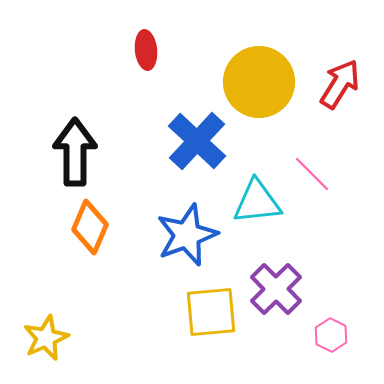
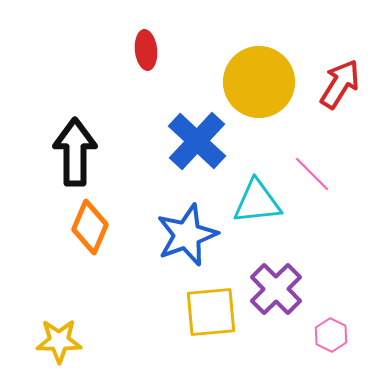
yellow star: moved 13 px right, 3 px down; rotated 24 degrees clockwise
